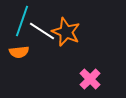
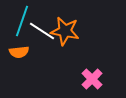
orange star: moved 1 px left, 1 px up; rotated 12 degrees counterclockwise
pink cross: moved 2 px right
